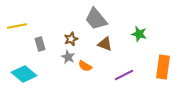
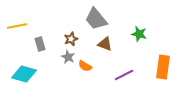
cyan diamond: rotated 25 degrees counterclockwise
